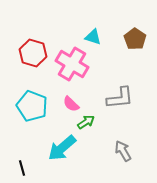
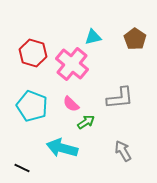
cyan triangle: rotated 30 degrees counterclockwise
pink cross: rotated 8 degrees clockwise
cyan arrow: rotated 56 degrees clockwise
black line: rotated 49 degrees counterclockwise
